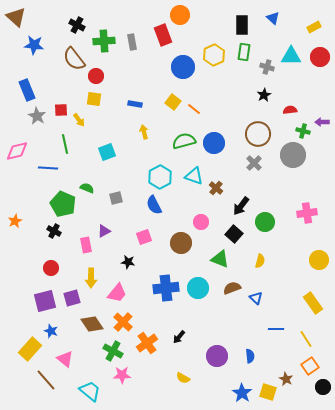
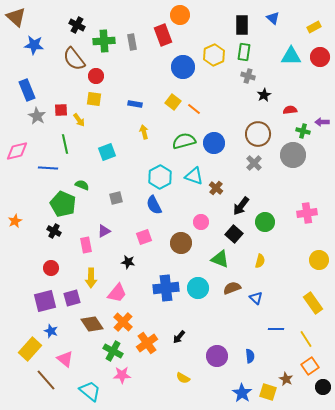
gray cross at (267, 67): moved 19 px left, 9 px down
green semicircle at (87, 188): moved 5 px left, 3 px up
